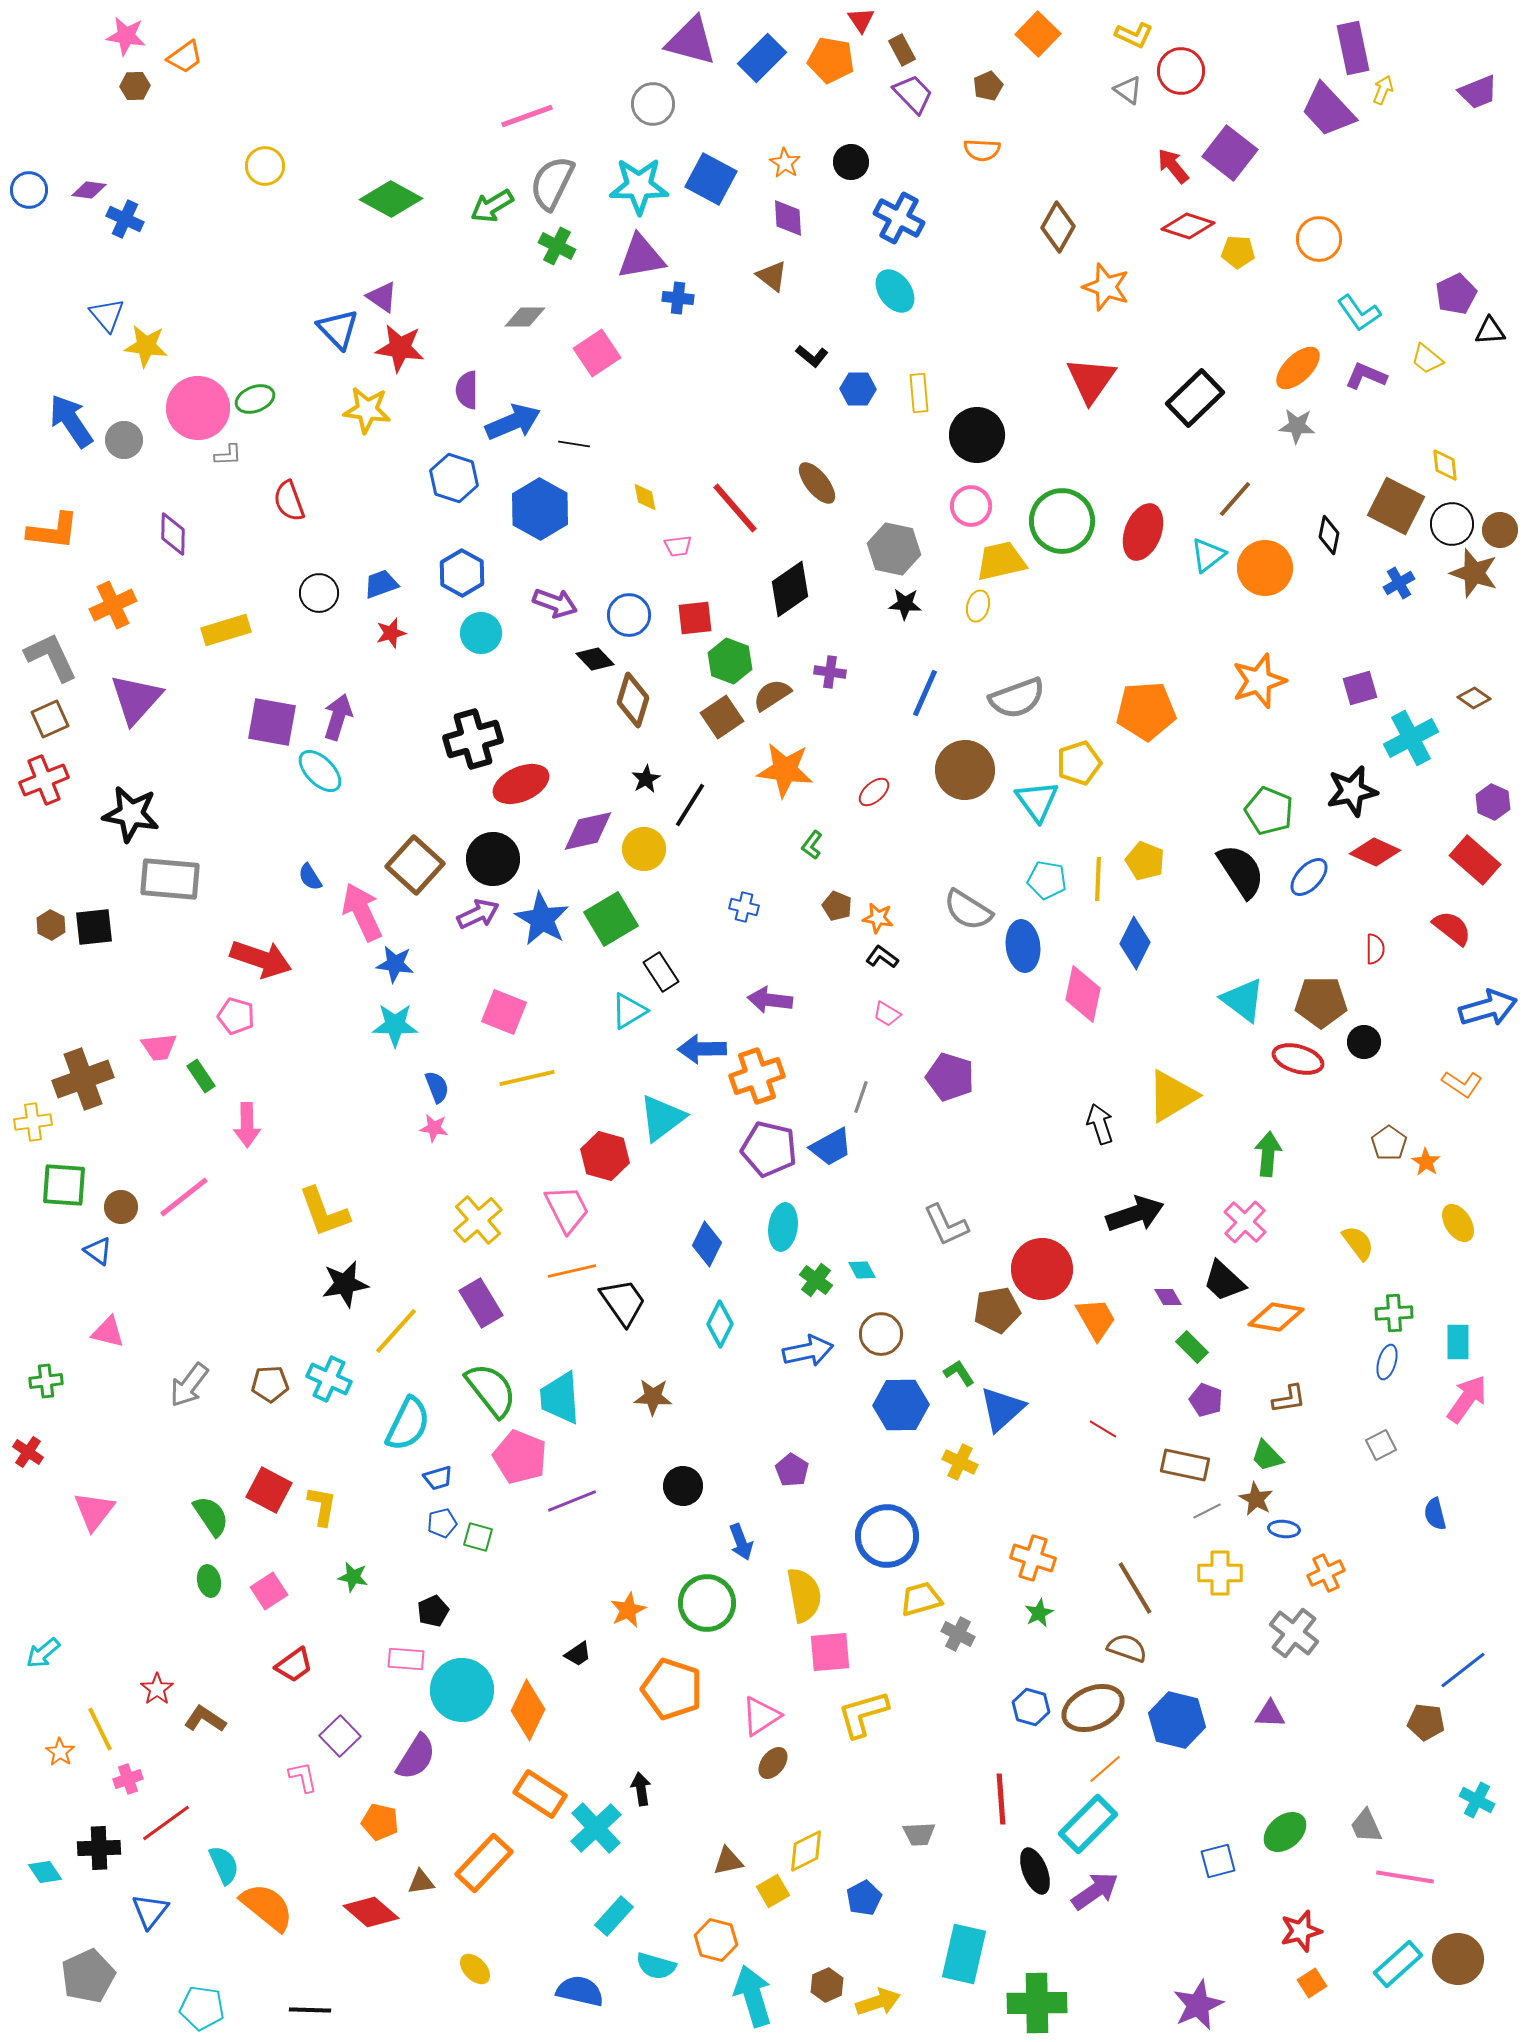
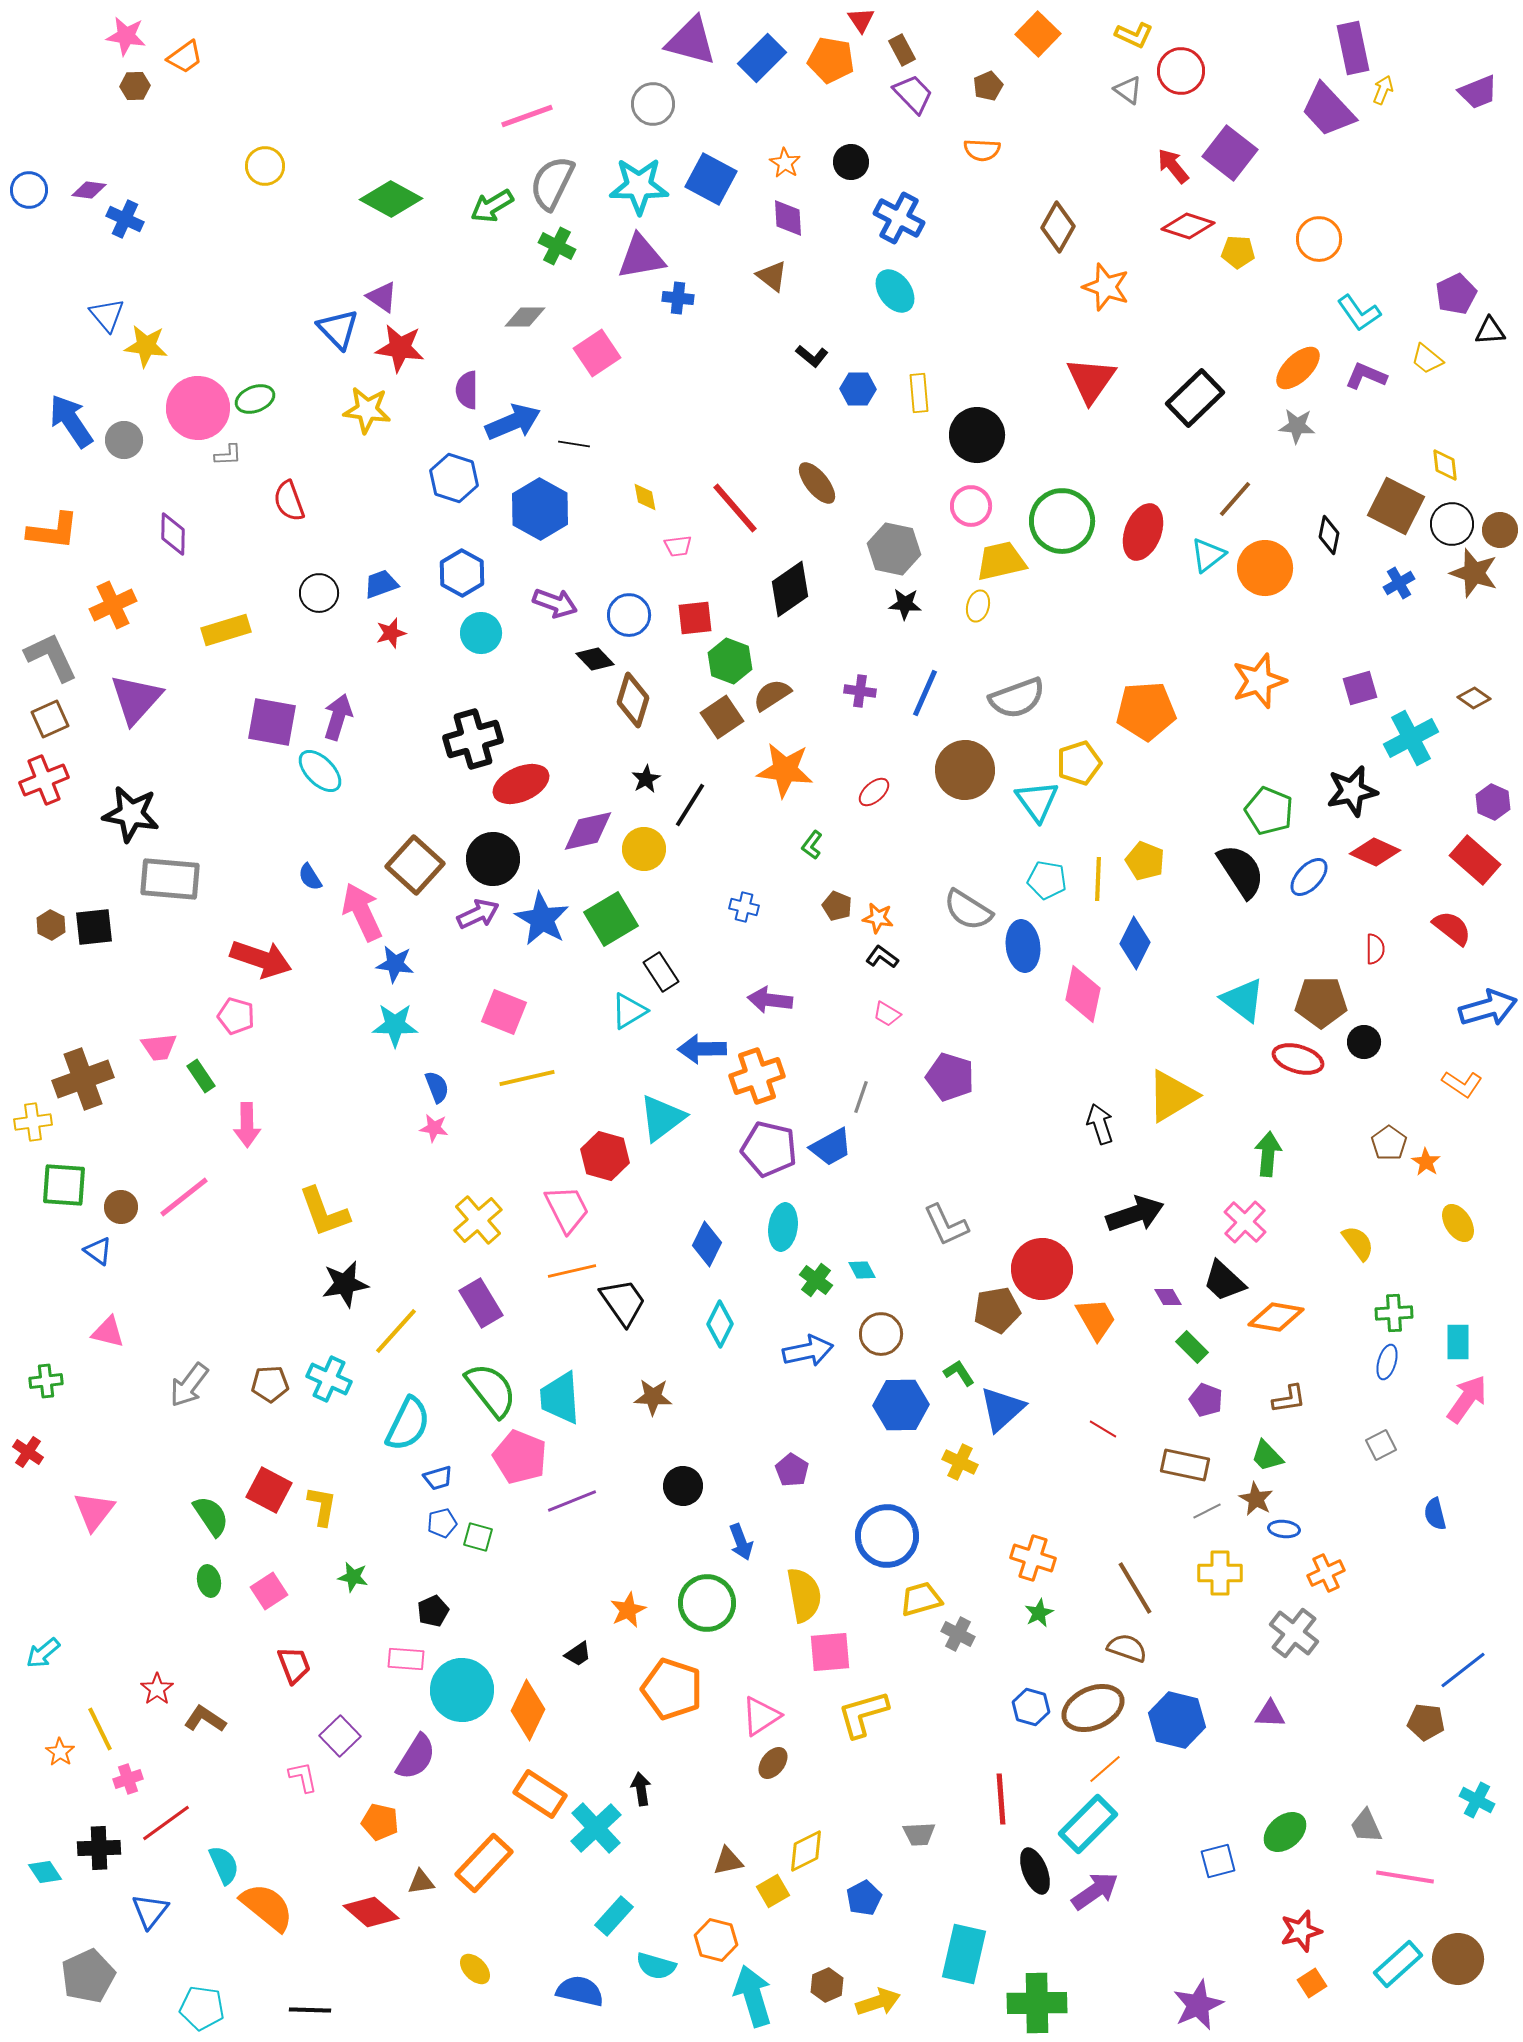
purple cross at (830, 672): moved 30 px right, 19 px down
red trapezoid at (294, 1665): rotated 75 degrees counterclockwise
